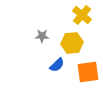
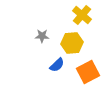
orange square: rotated 20 degrees counterclockwise
